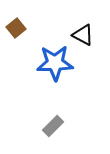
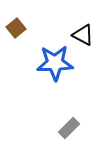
gray rectangle: moved 16 px right, 2 px down
